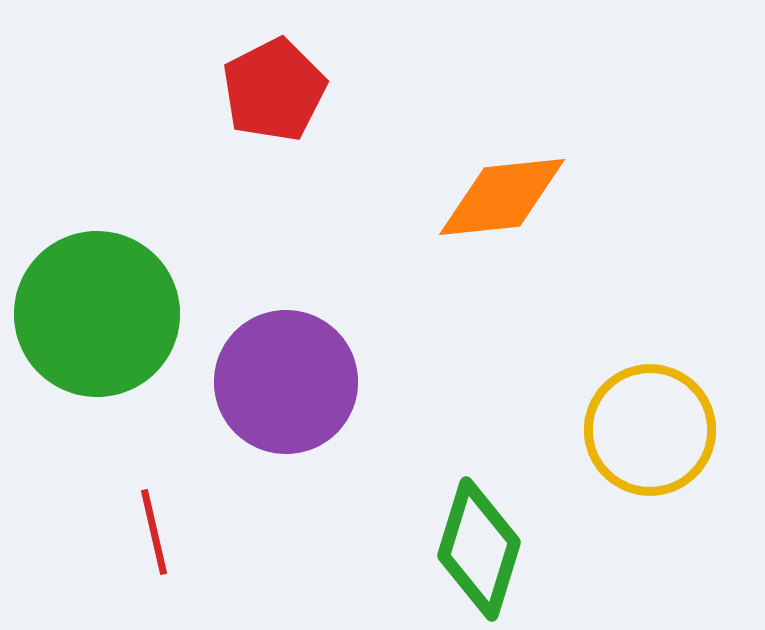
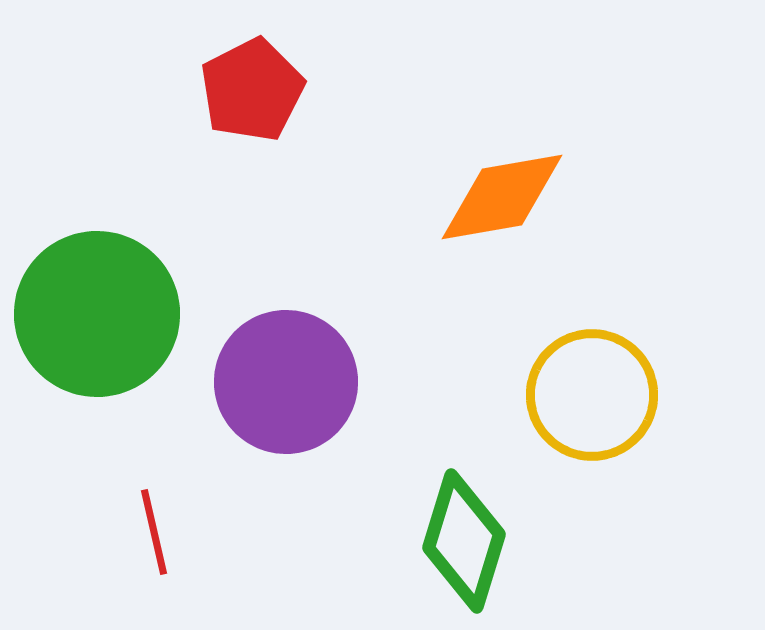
red pentagon: moved 22 px left
orange diamond: rotated 4 degrees counterclockwise
yellow circle: moved 58 px left, 35 px up
green diamond: moved 15 px left, 8 px up
